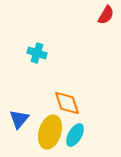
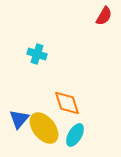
red semicircle: moved 2 px left, 1 px down
cyan cross: moved 1 px down
yellow ellipse: moved 6 px left, 4 px up; rotated 56 degrees counterclockwise
